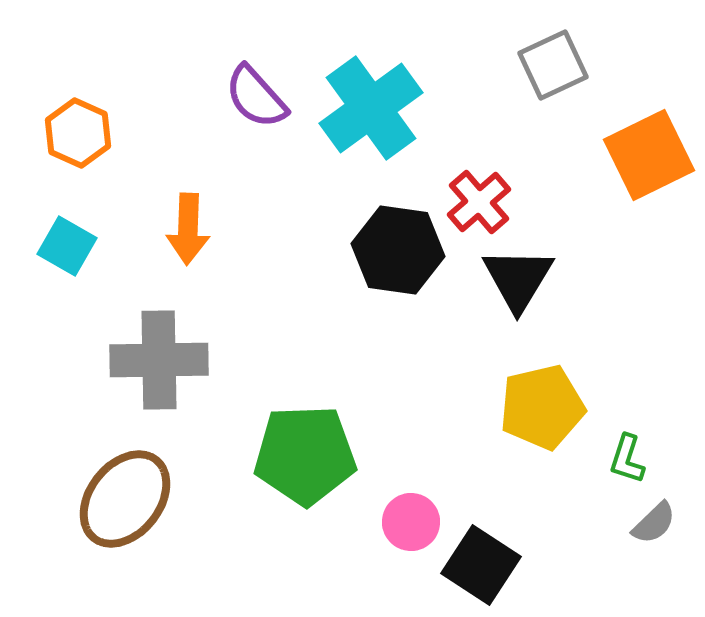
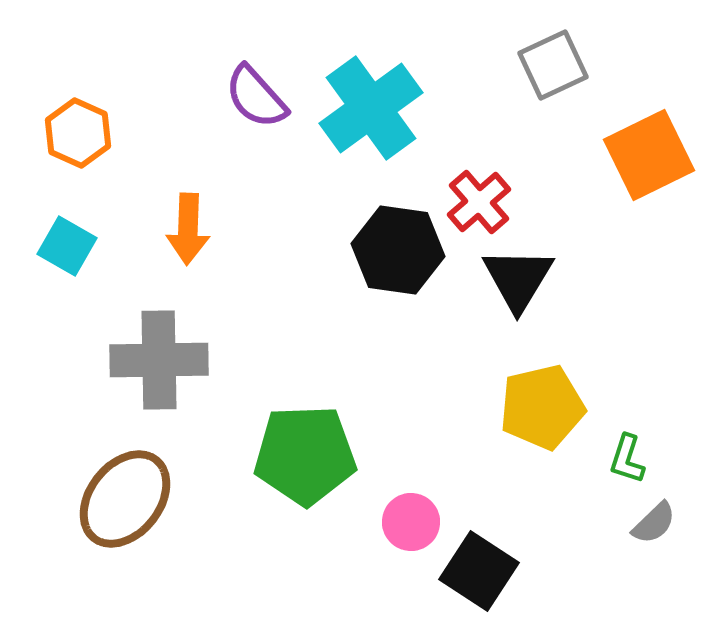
black square: moved 2 px left, 6 px down
